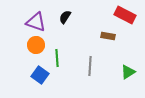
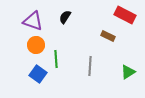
purple triangle: moved 3 px left, 1 px up
brown rectangle: rotated 16 degrees clockwise
green line: moved 1 px left, 1 px down
blue square: moved 2 px left, 1 px up
